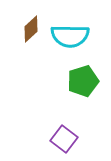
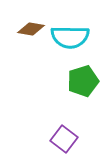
brown diamond: rotated 52 degrees clockwise
cyan semicircle: moved 1 px down
